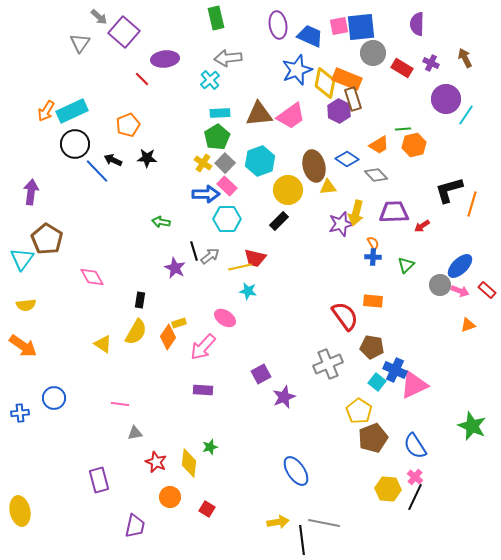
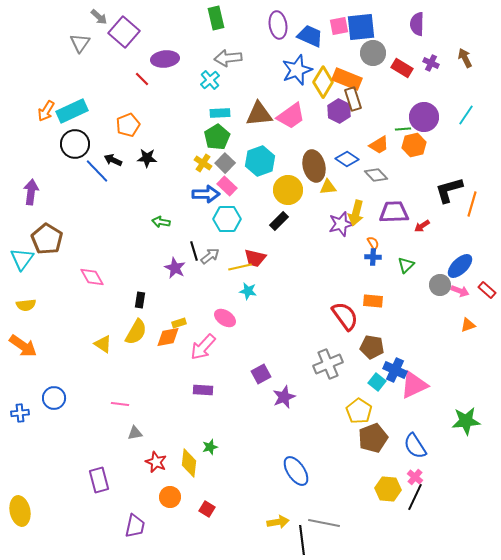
yellow diamond at (325, 83): moved 2 px left, 1 px up; rotated 20 degrees clockwise
purple circle at (446, 99): moved 22 px left, 18 px down
orange diamond at (168, 337): rotated 45 degrees clockwise
green star at (472, 426): moved 6 px left, 5 px up; rotated 28 degrees counterclockwise
